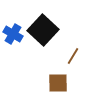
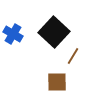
black square: moved 11 px right, 2 px down
brown square: moved 1 px left, 1 px up
